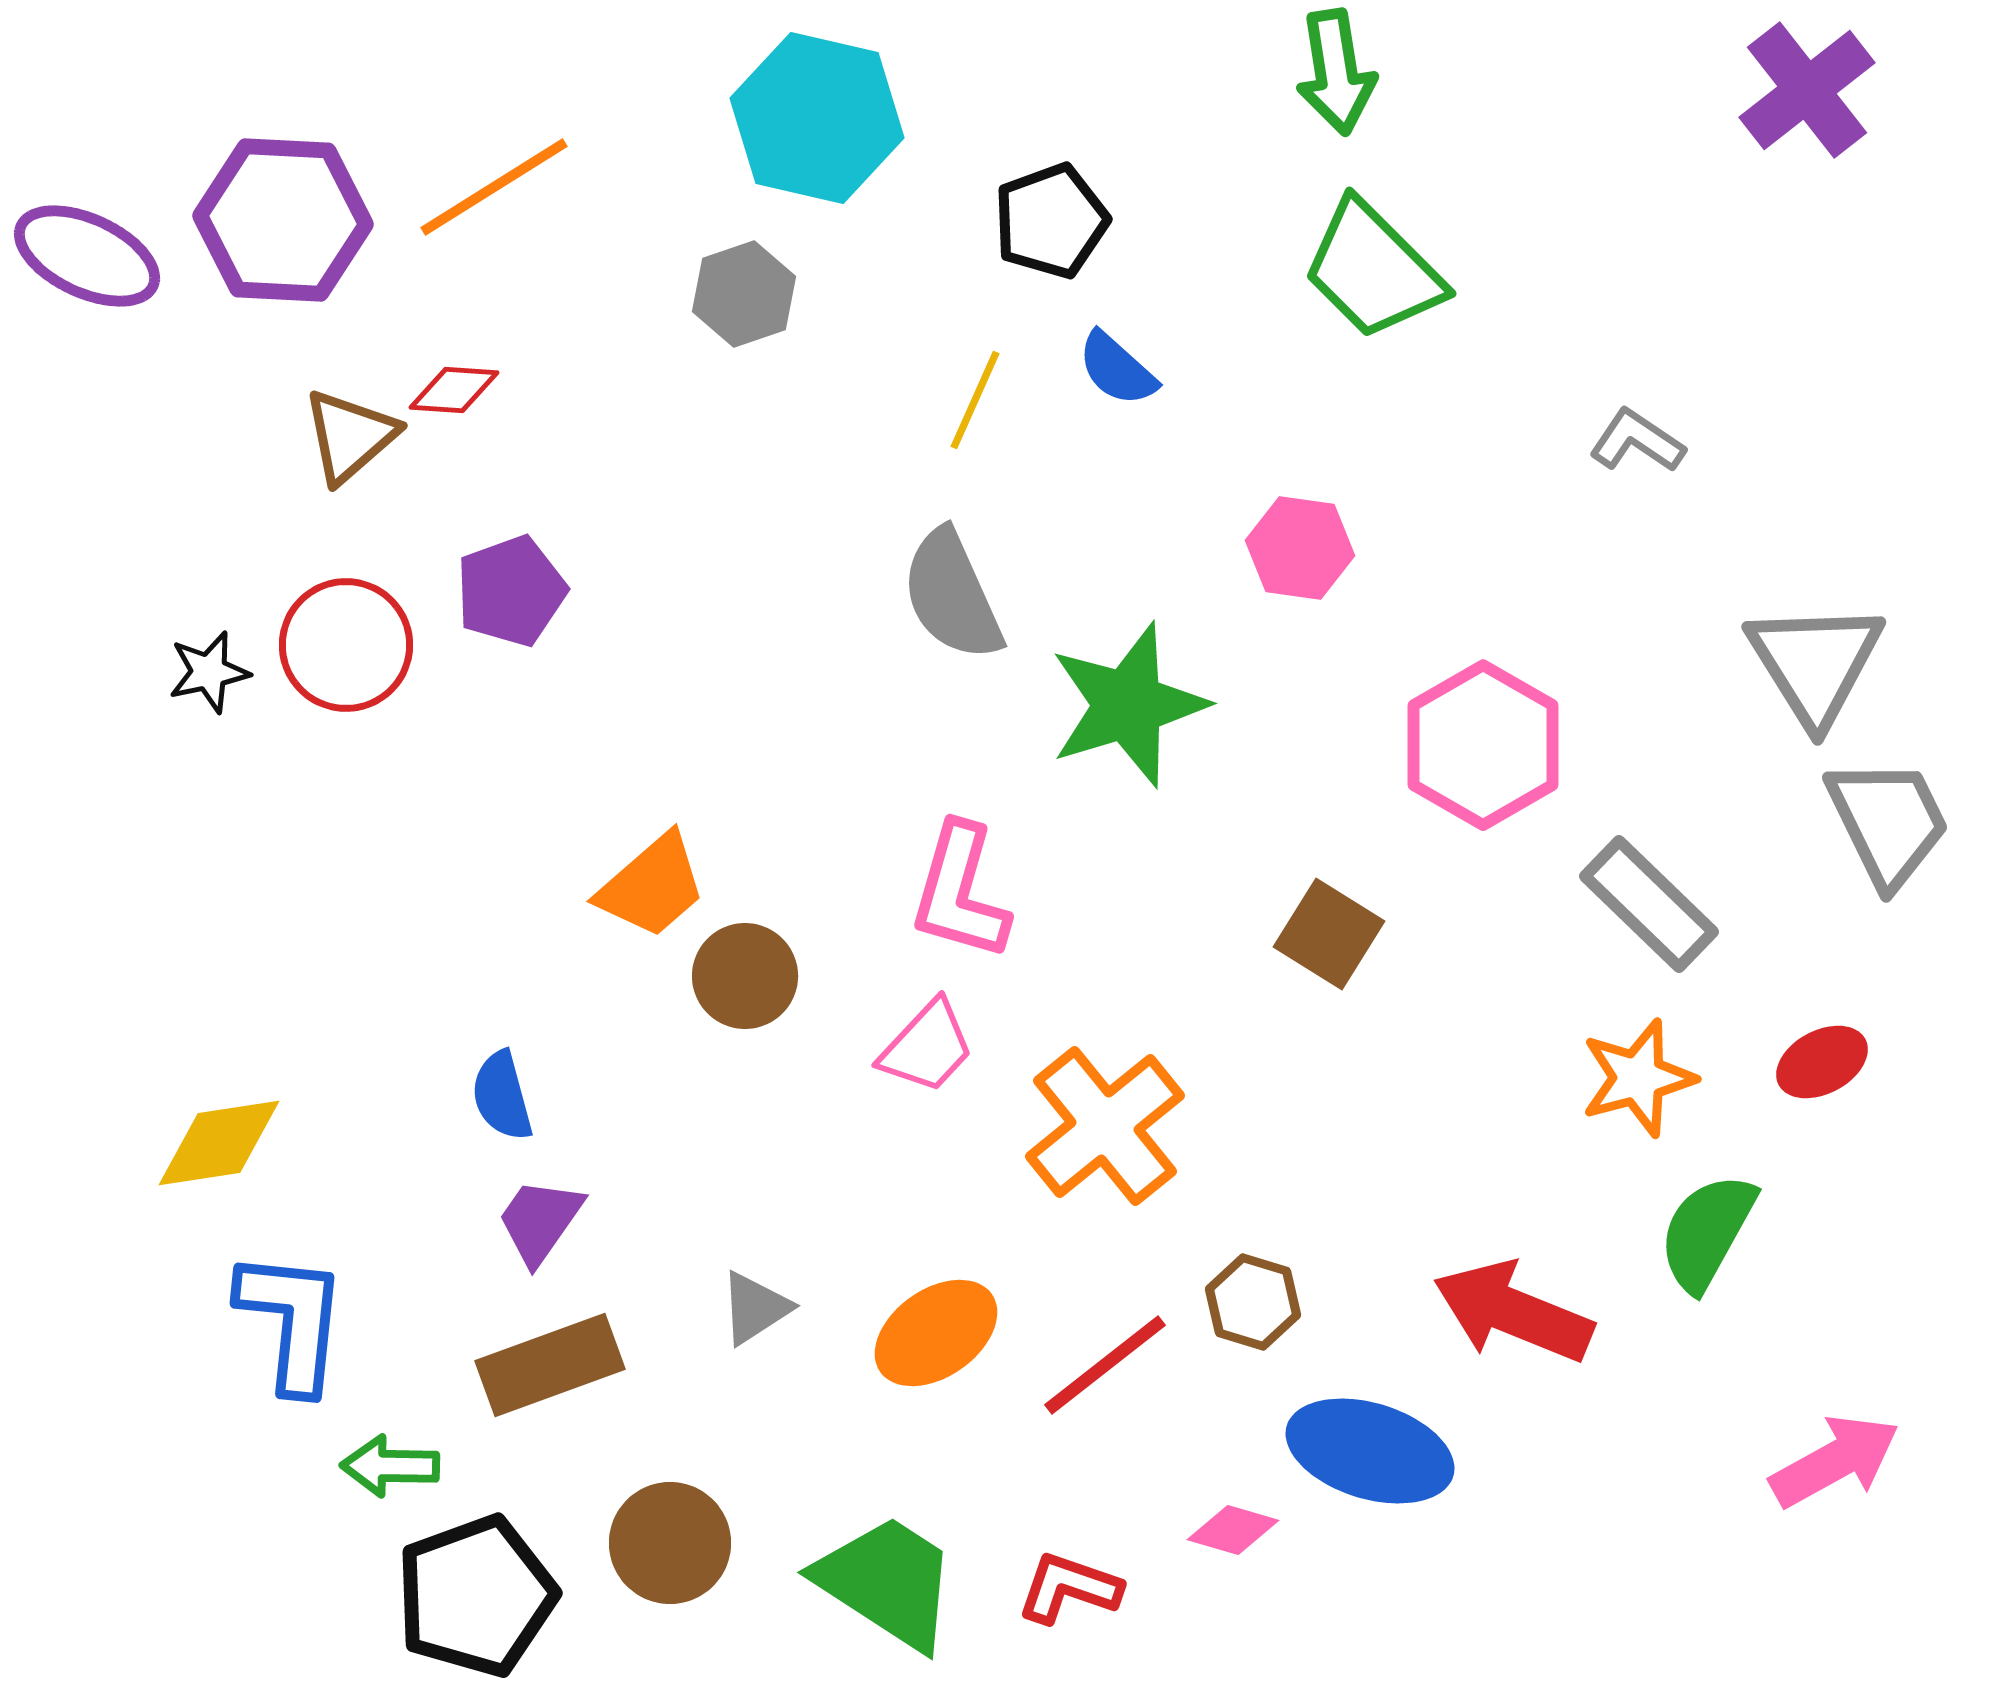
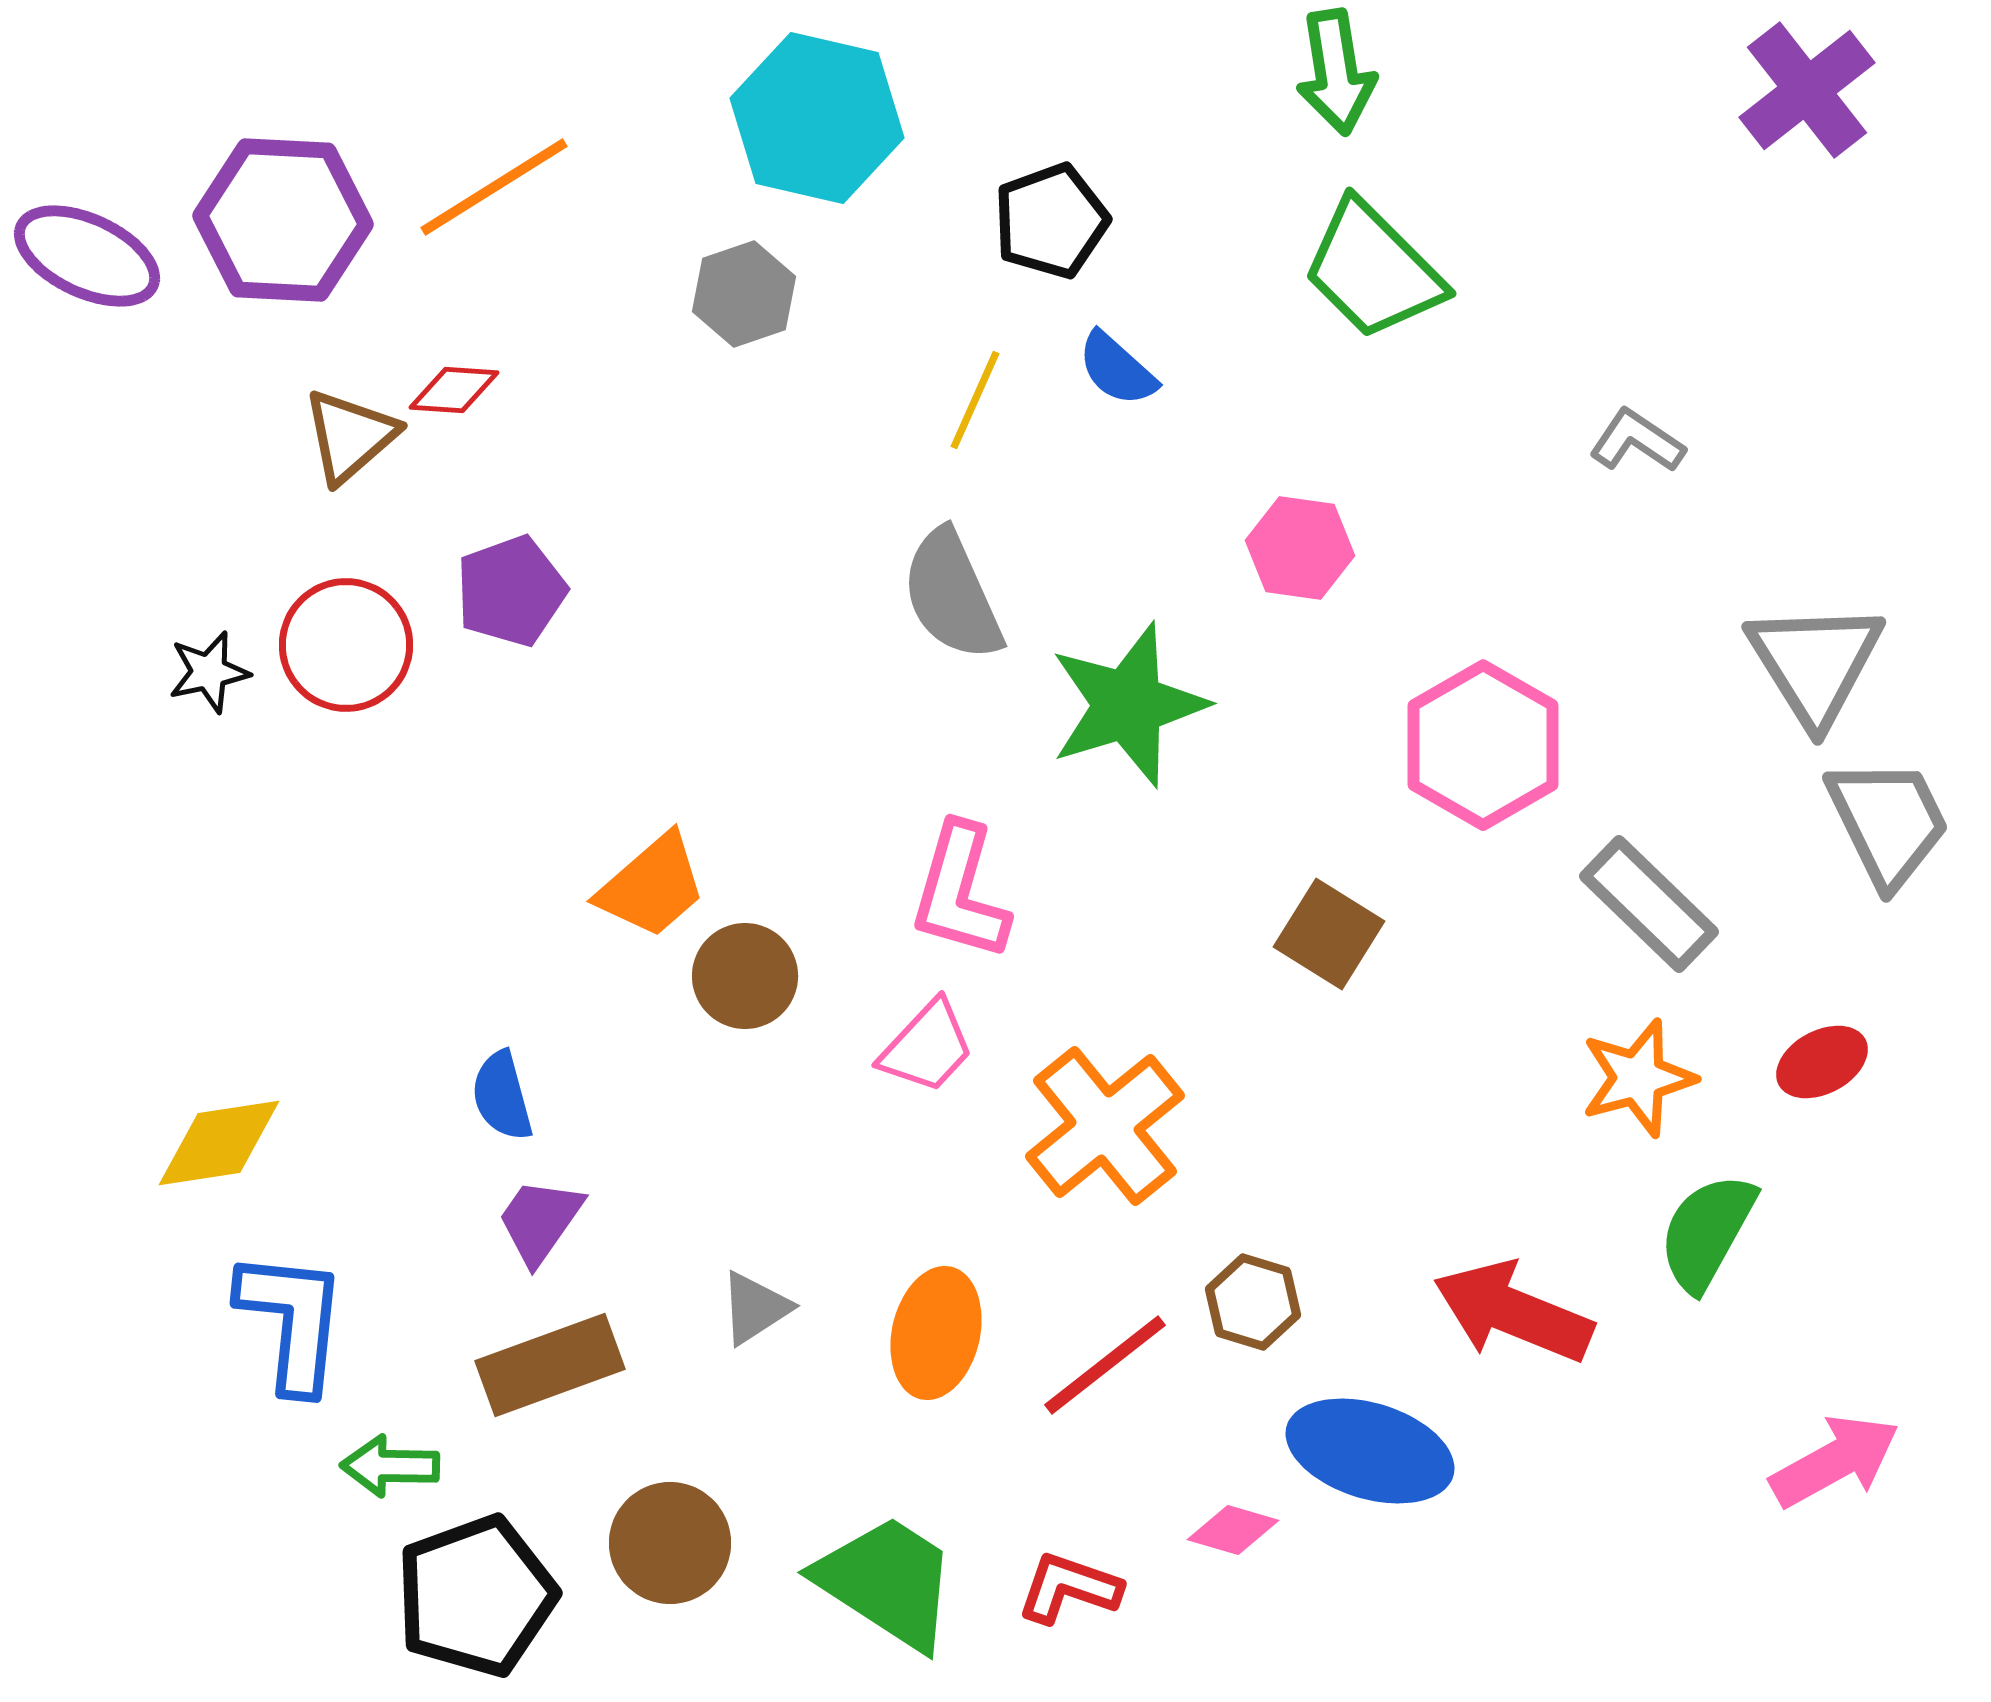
orange ellipse at (936, 1333): rotated 42 degrees counterclockwise
